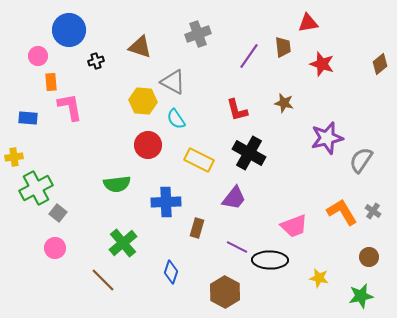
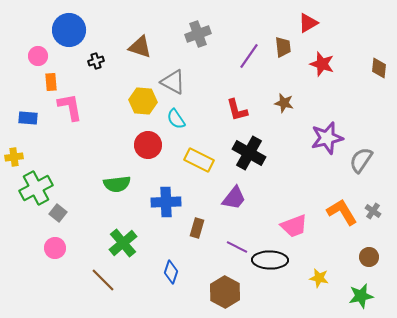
red triangle at (308, 23): rotated 20 degrees counterclockwise
brown diamond at (380, 64): moved 1 px left, 4 px down; rotated 45 degrees counterclockwise
